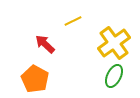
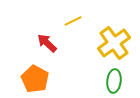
red arrow: moved 2 px right, 1 px up
green ellipse: moved 5 px down; rotated 20 degrees counterclockwise
